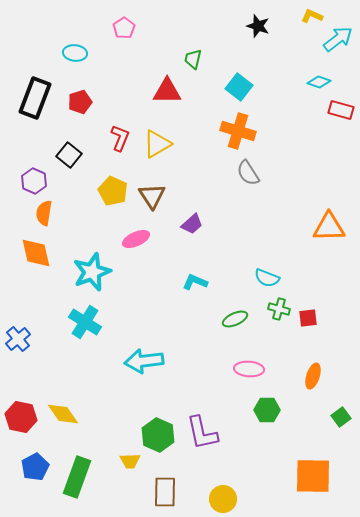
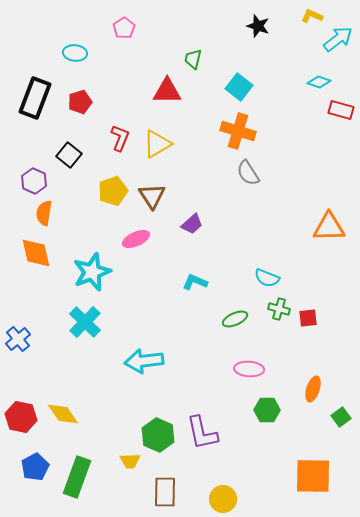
yellow pentagon at (113, 191): rotated 28 degrees clockwise
cyan cross at (85, 322): rotated 12 degrees clockwise
orange ellipse at (313, 376): moved 13 px down
